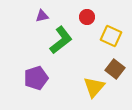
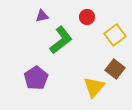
yellow square: moved 4 px right, 1 px up; rotated 30 degrees clockwise
purple pentagon: rotated 15 degrees counterclockwise
